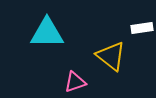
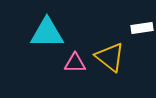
yellow triangle: moved 1 px left, 1 px down
pink triangle: moved 19 px up; rotated 20 degrees clockwise
